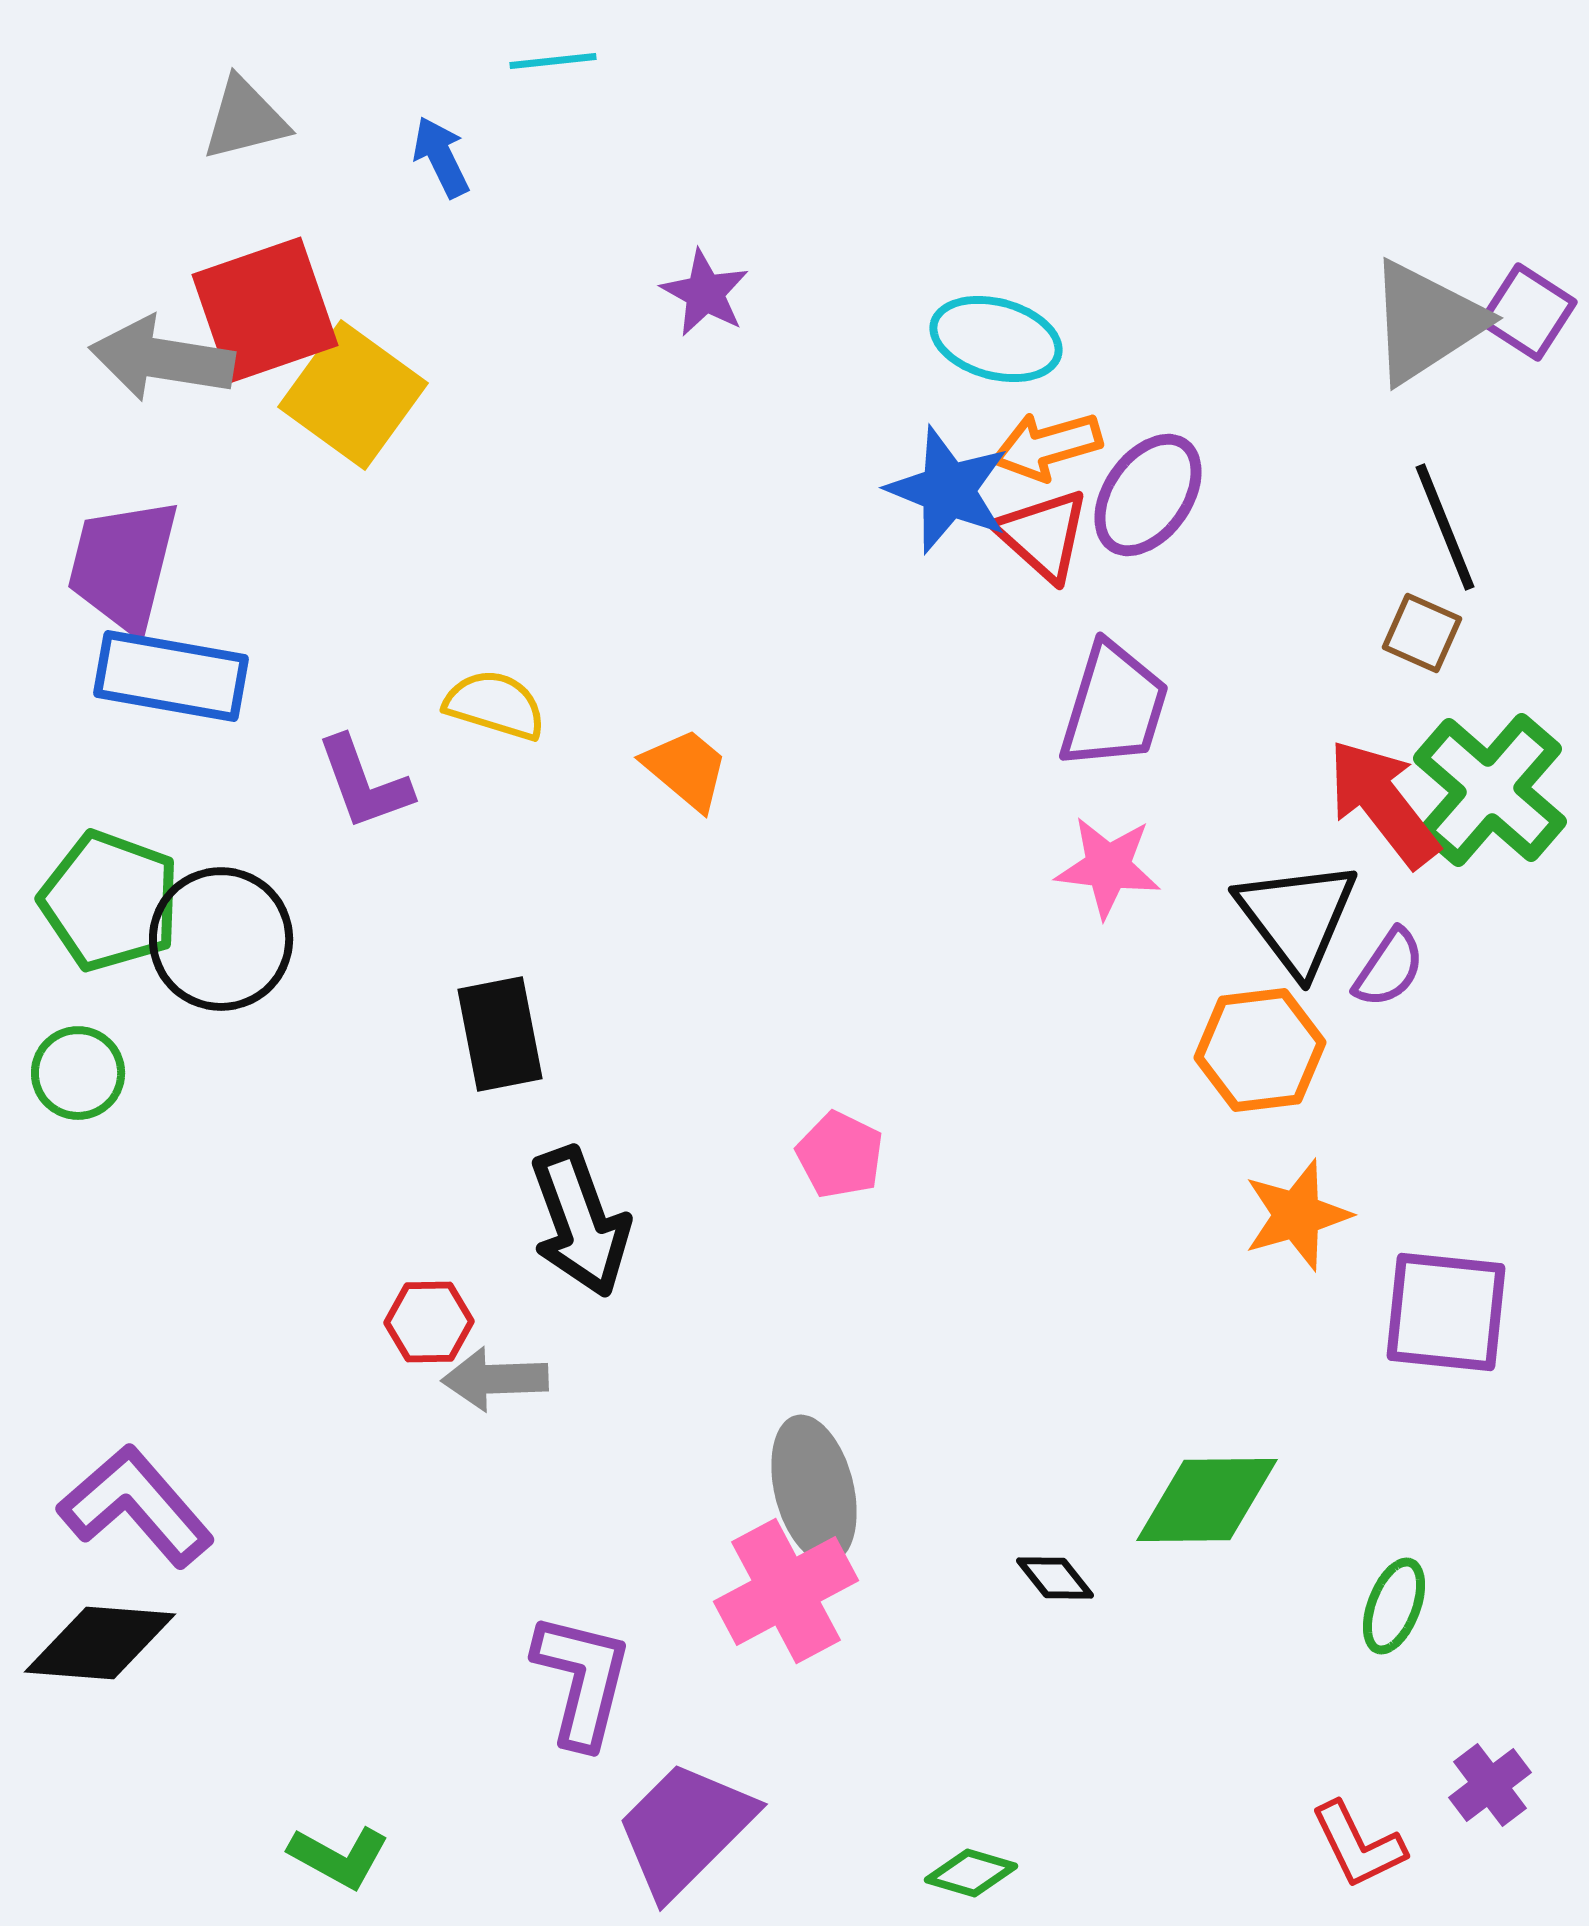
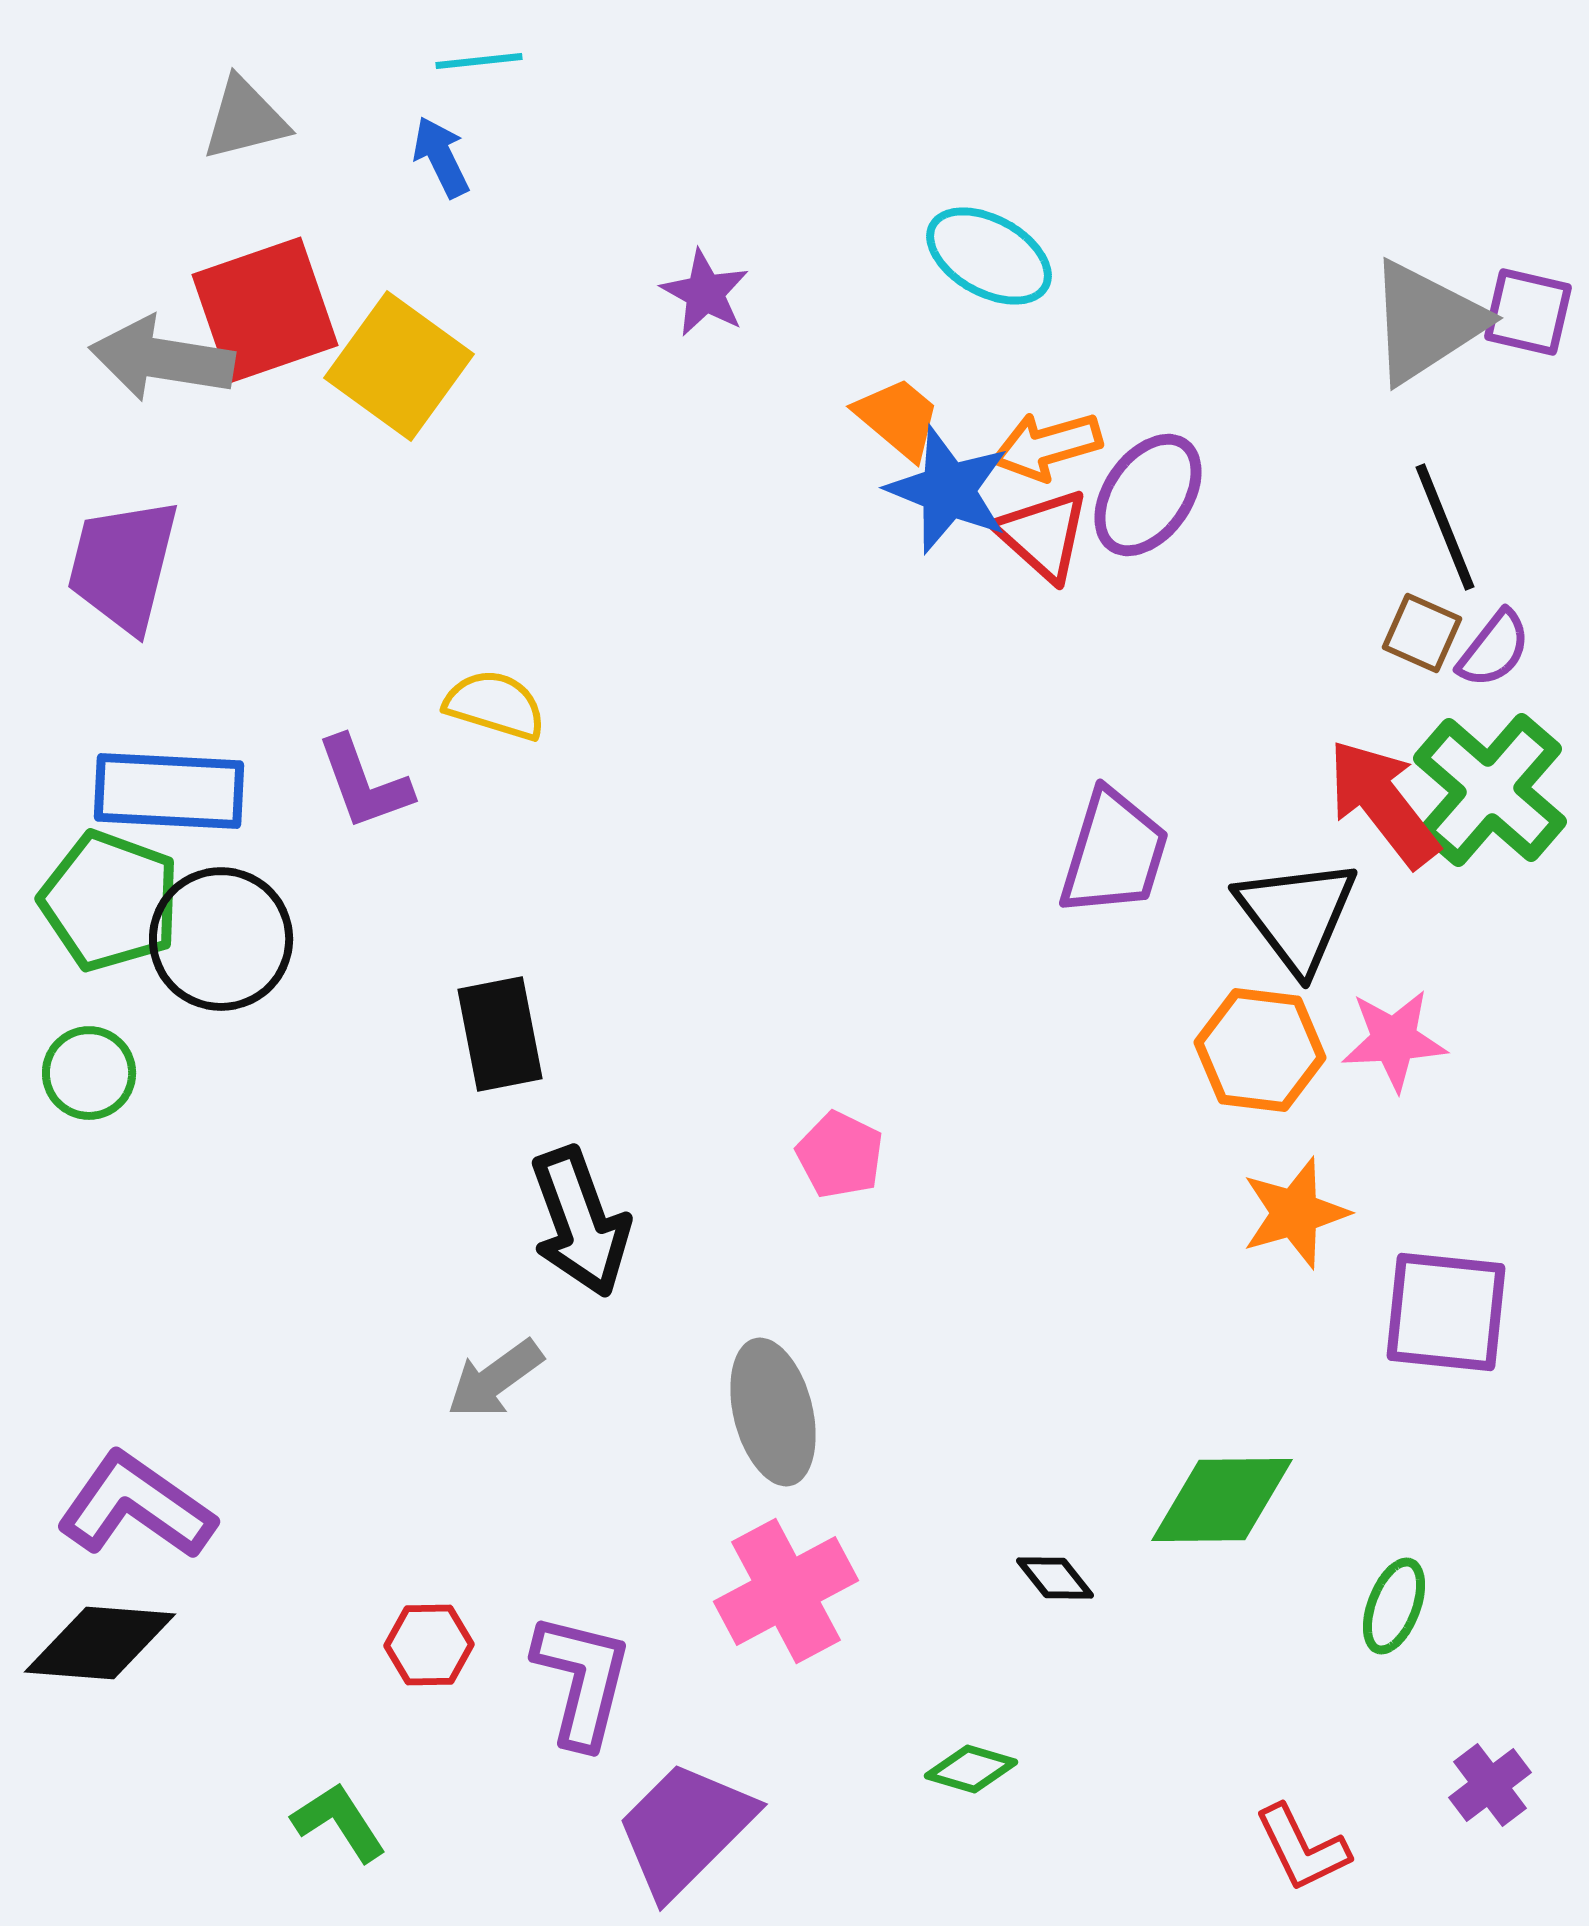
cyan line at (553, 61): moved 74 px left
purple square at (1528, 312): rotated 20 degrees counterclockwise
cyan ellipse at (996, 339): moved 7 px left, 83 px up; rotated 14 degrees clockwise
yellow square at (353, 395): moved 46 px right, 29 px up
blue rectangle at (171, 676): moved 2 px left, 115 px down; rotated 7 degrees counterclockwise
purple trapezoid at (1114, 706): moved 147 px down
orange trapezoid at (686, 769): moved 212 px right, 351 px up
pink star at (1108, 867): moved 286 px right, 173 px down; rotated 10 degrees counterclockwise
black triangle at (1297, 917): moved 2 px up
purple semicircle at (1389, 968): moved 105 px right, 319 px up; rotated 4 degrees clockwise
orange hexagon at (1260, 1050): rotated 14 degrees clockwise
green circle at (78, 1073): moved 11 px right
orange star at (1297, 1215): moved 2 px left, 2 px up
red hexagon at (429, 1322): moved 323 px down
gray arrow at (495, 1379): rotated 34 degrees counterclockwise
gray ellipse at (814, 1489): moved 41 px left, 77 px up
green diamond at (1207, 1500): moved 15 px right
purple L-shape at (136, 1506): rotated 14 degrees counterclockwise
red L-shape at (1358, 1845): moved 56 px left, 3 px down
green L-shape at (339, 1857): moved 35 px up; rotated 152 degrees counterclockwise
green diamond at (971, 1873): moved 104 px up
